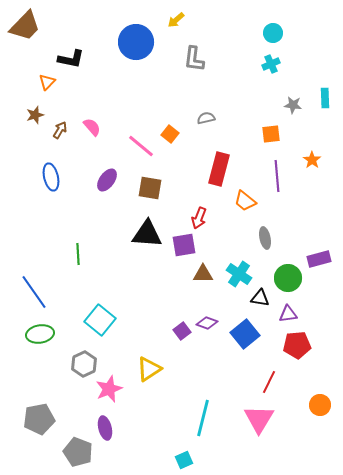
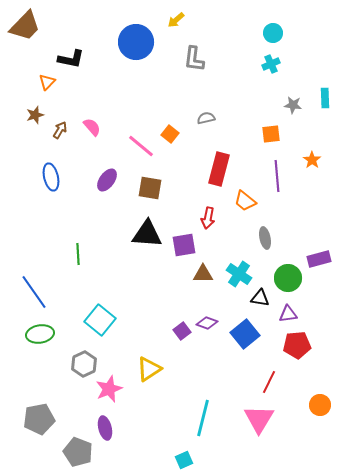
red arrow at (199, 218): moved 9 px right; rotated 10 degrees counterclockwise
